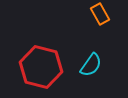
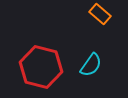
orange rectangle: rotated 20 degrees counterclockwise
